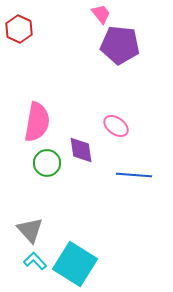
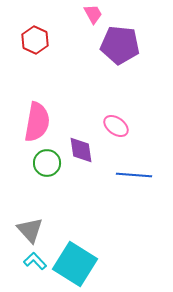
pink trapezoid: moved 8 px left; rotated 10 degrees clockwise
red hexagon: moved 16 px right, 11 px down
